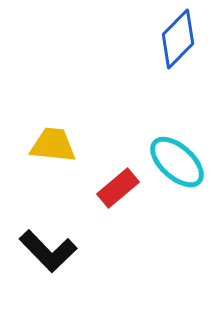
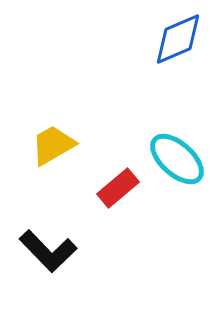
blue diamond: rotated 22 degrees clockwise
yellow trapezoid: rotated 36 degrees counterclockwise
cyan ellipse: moved 3 px up
